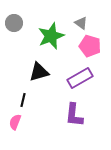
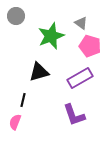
gray circle: moved 2 px right, 7 px up
purple L-shape: rotated 25 degrees counterclockwise
